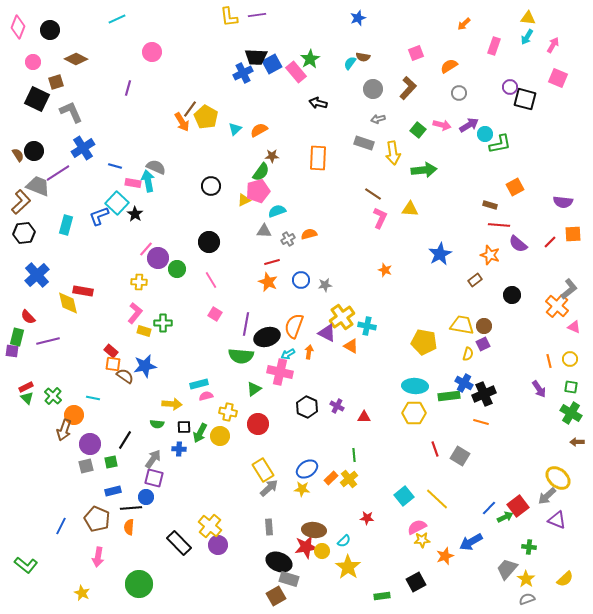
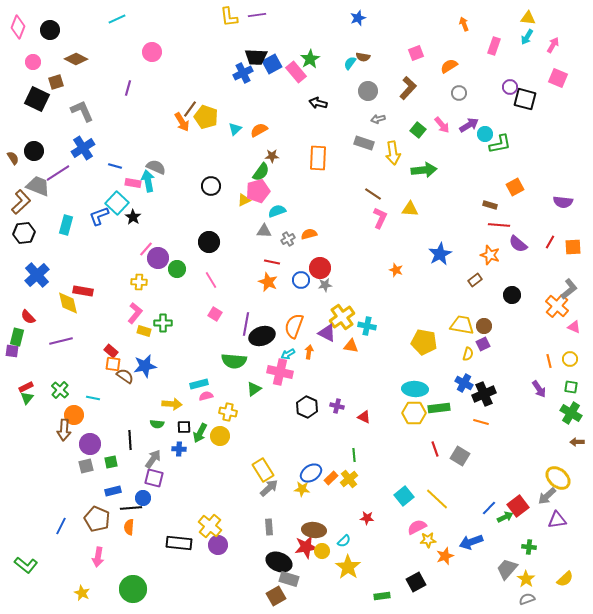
orange arrow at (464, 24): rotated 112 degrees clockwise
gray circle at (373, 89): moved 5 px left, 2 px down
gray L-shape at (71, 112): moved 11 px right, 1 px up
yellow pentagon at (206, 117): rotated 10 degrees counterclockwise
pink arrow at (442, 125): rotated 36 degrees clockwise
brown semicircle at (18, 155): moved 5 px left, 3 px down
black star at (135, 214): moved 2 px left, 3 px down
orange square at (573, 234): moved 13 px down
red line at (550, 242): rotated 16 degrees counterclockwise
red line at (272, 262): rotated 28 degrees clockwise
orange star at (385, 270): moved 11 px right
black ellipse at (267, 337): moved 5 px left, 1 px up
purple line at (48, 341): moved 13 px right
orange triangle at (351, 346): rotated 21 degrees counterclockwise
green semicircle at (241, 356): moved 7 px left, 5 px down
cyan ellipse at (415, 386): moved 3 px down
green cross at (53, 396): moved 7 px right, 6 px up
green rectangle at (449, 396): moved 10 px left, 12 px down
green triangle at (27, 398): rotated 24 degrees clockwise
purple cross at (337, 406): rotated 16 degrees counterclockwise
red triangle at (364, 417): rotated 24 degrees clockwise
red circle at (258, 424): moved 62 px right, 156 px up
brown arrow at (64, 430): rotated 15 degrees counterclockwise
black line at (125, 440): moved 5 px right; rotated 36 degrees counterclockwise
blue ellipse at (307, 469): moved 4 px right, 4 px down
blue circle at (146, 497): moved 3 px left, 1 px down
purple triangle at (557, 520): rotated 30 degrees counterclockwise
yellow star at (422, 540): moved 6 px right
blue arrow at (471, 542): rotated 10 degrees clockwise
black rectangle at (179, 543): rotated 40 degrees counterclockwise
green circle at (139, 584): moved 6 px left, 5 px down
